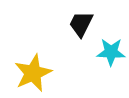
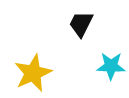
cyan star: moved 14 px down
